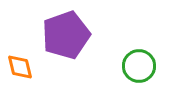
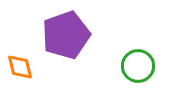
green circle: moved 1 px left
